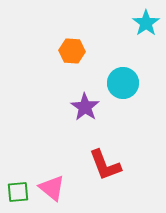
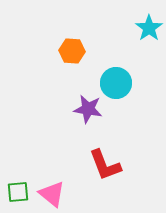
cyan star: moved 3 px right, 5 px down
cyan circle: moved 7 px left
purple star: moved 3 px right, 2 px down; rotated 24 degrees counterclockwise
pink triangle: moved 6 px down
